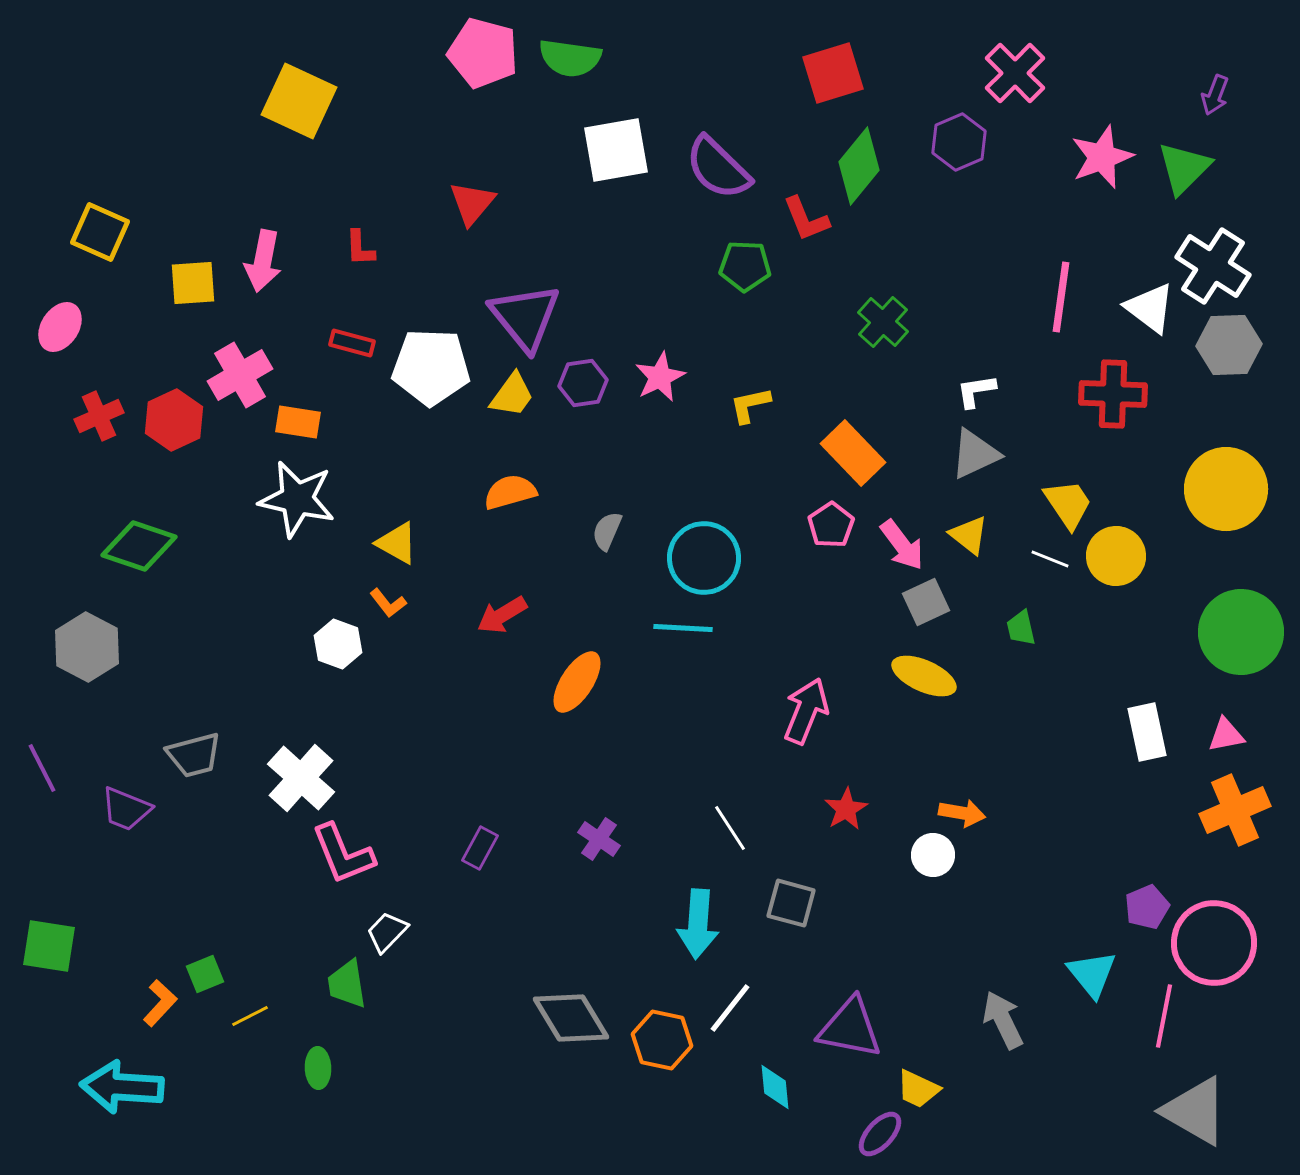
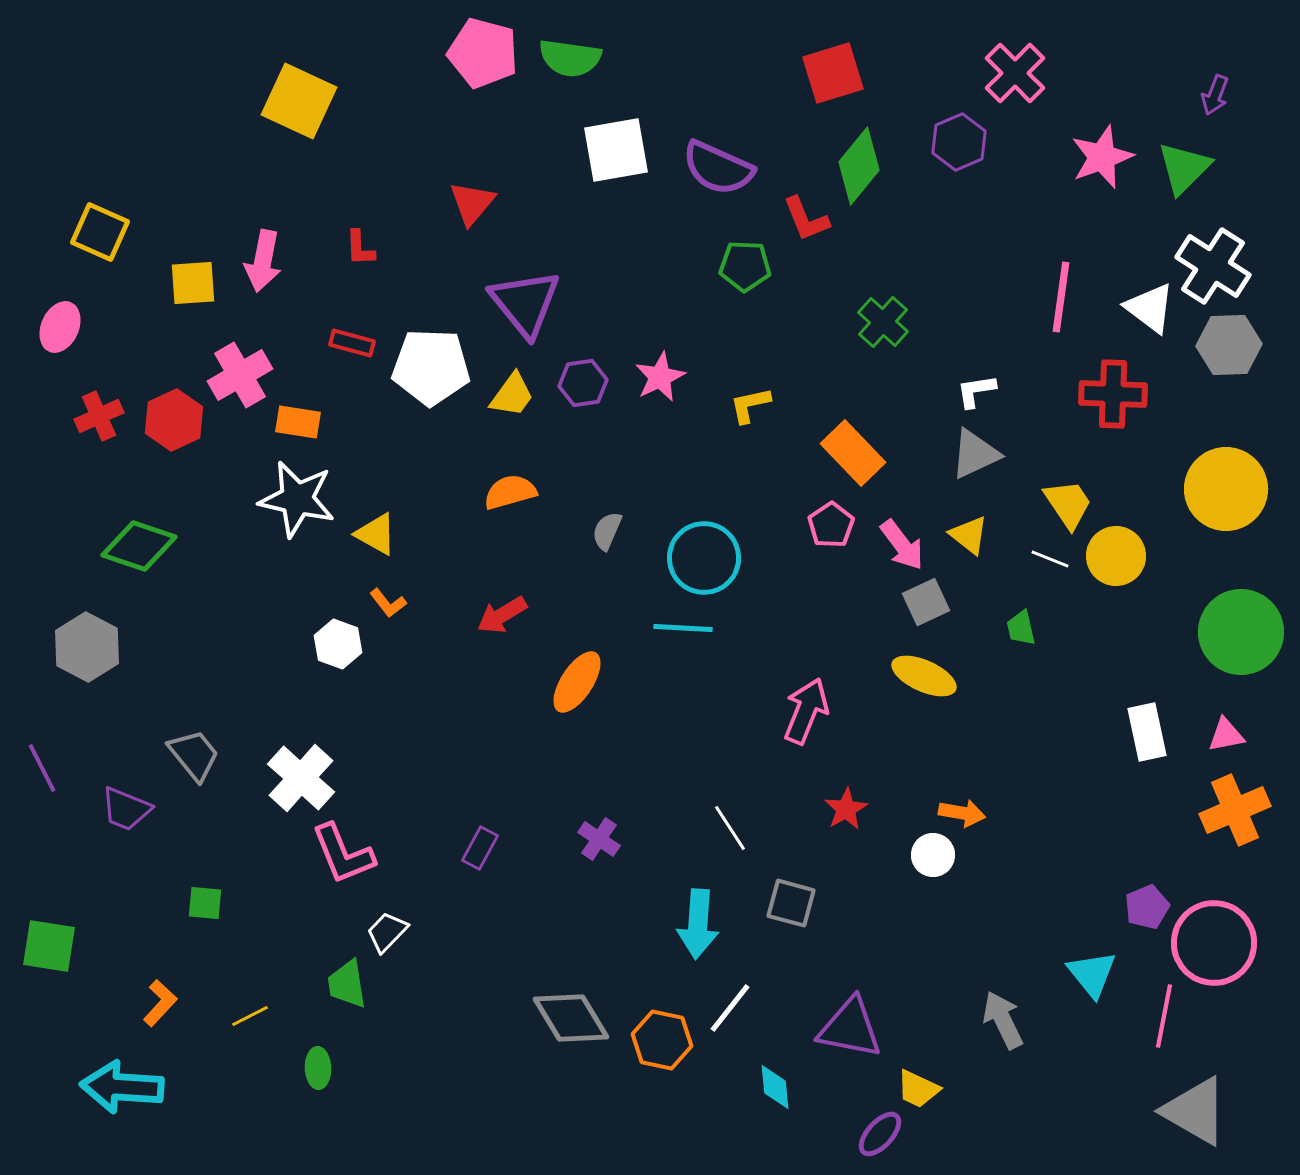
purple semicircle at (718, 168): rotated 20 degrees counterclockwise
purple triangle at (525, 317): moved 14 px up
pink ellipse at (60, 327): rotated 9 degrees counterclockwise
yellow triangle at (397, 543): moved 21 px left, 9 px up
gray trapezoid at (194, 755): rotated 114 degrees counterclockwise
green square at (205, 974): moved 71 px up; rotated 27 degrees clockwise
